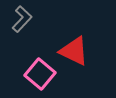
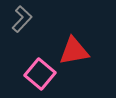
red triangle: rotated 36 degrees counterclockwise
